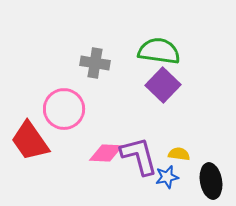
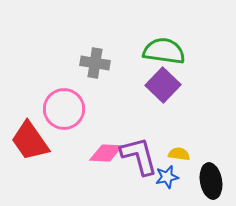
green semicircle: moved 5 px right
